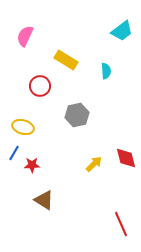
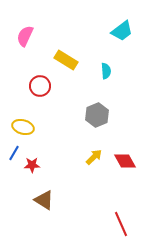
gray hexagon: moved 20 px right; rotated 10 degrees counterclockwise
red diamond: moved 1 px left, 3 px down; rotated 15 degrees counterclockwise
yellow arrow: moved 7 px up
